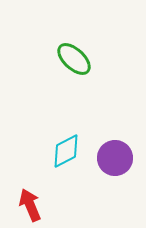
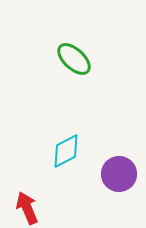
purple circle: moved 4 px right, 16 px down
red arrow: moved 3 px left, 3 px down
